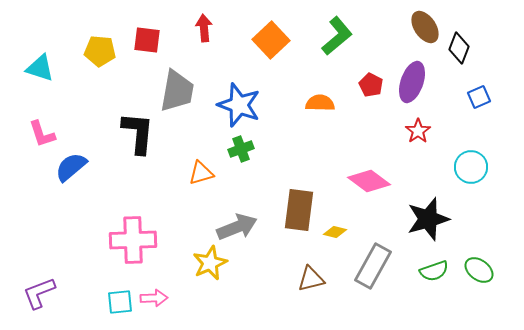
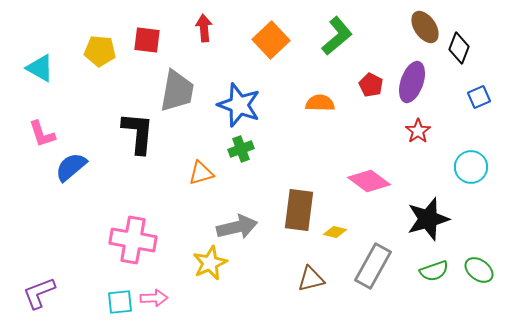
cyan triangle: rotated 12 degrees clockwise
gray arrow: rotated 9 degrees clockwise
pink cross: rotated 12 degrees clockwise
